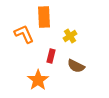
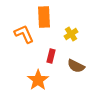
yellow cross: moved 1 px right, 2 px up
